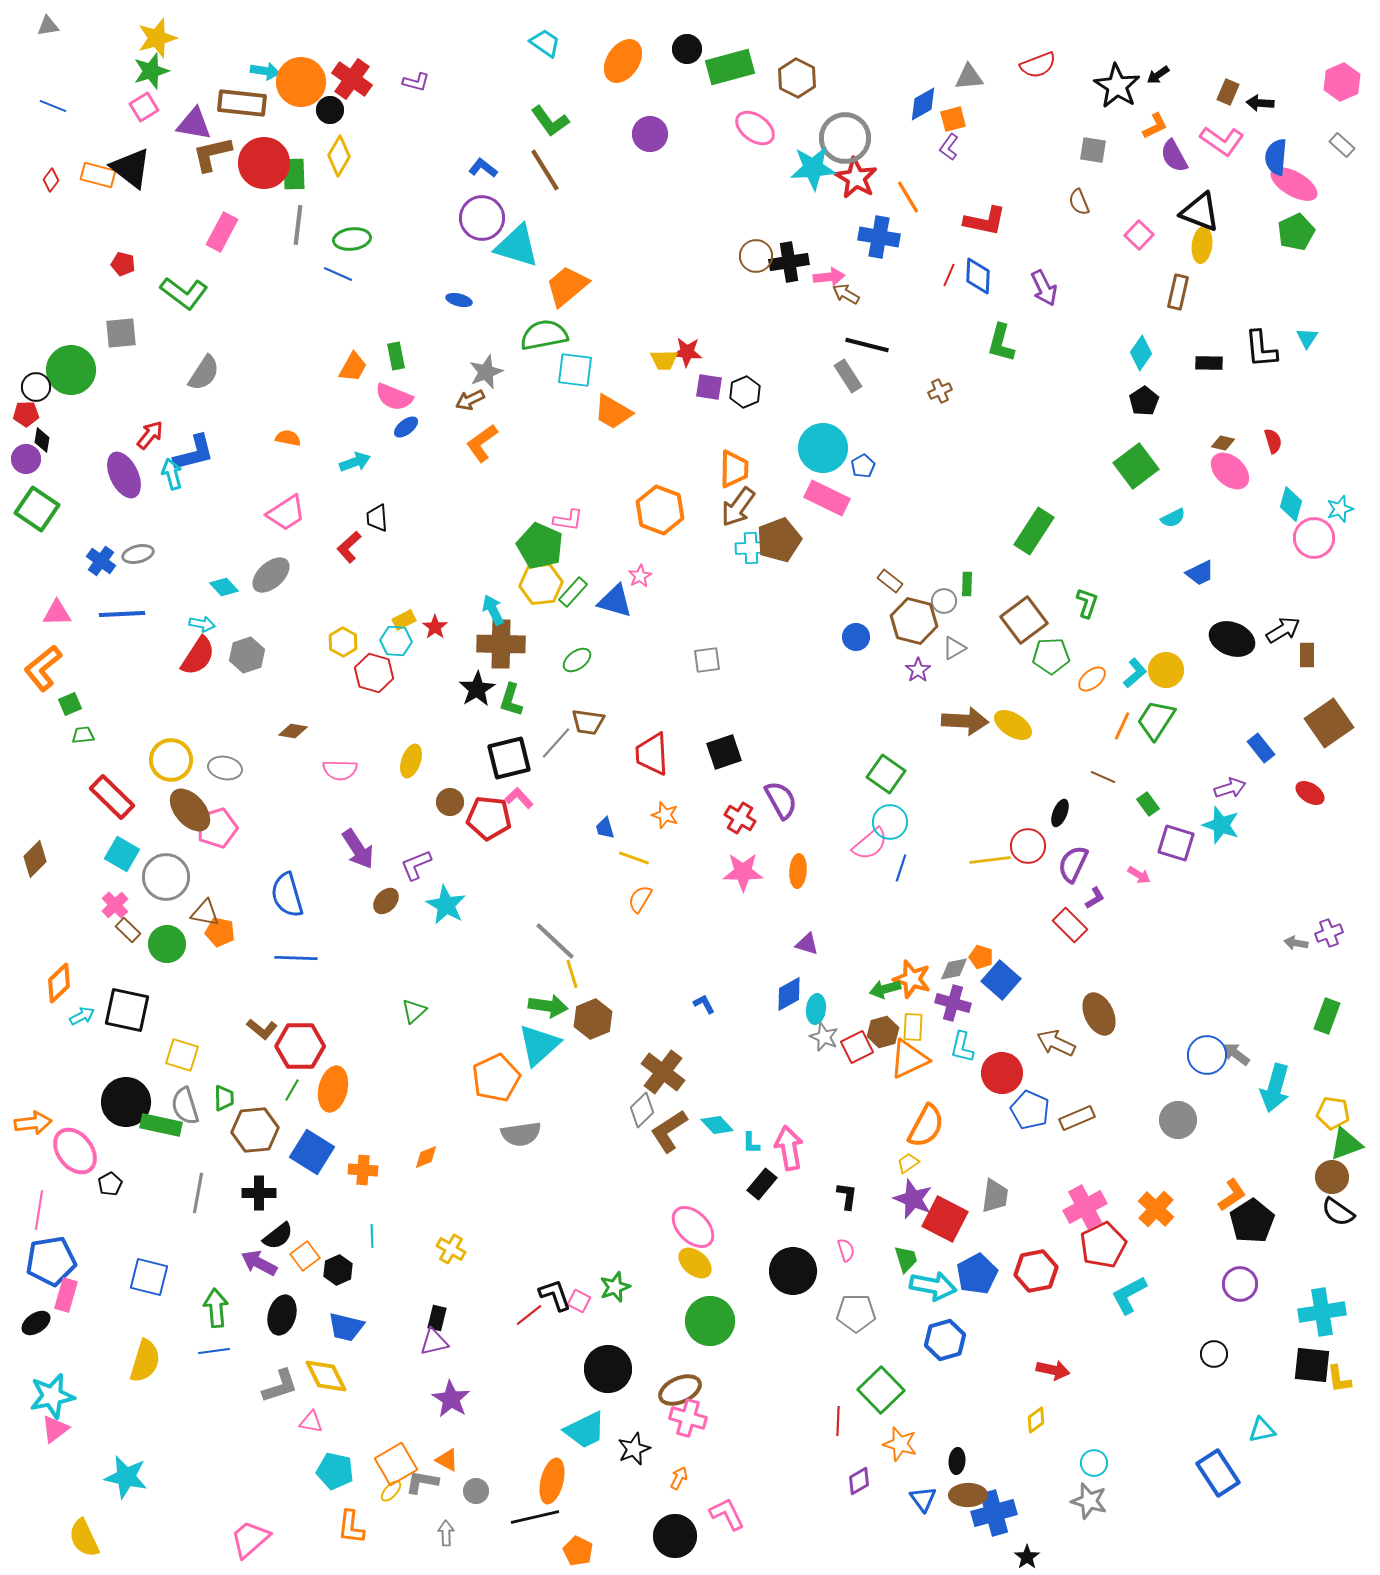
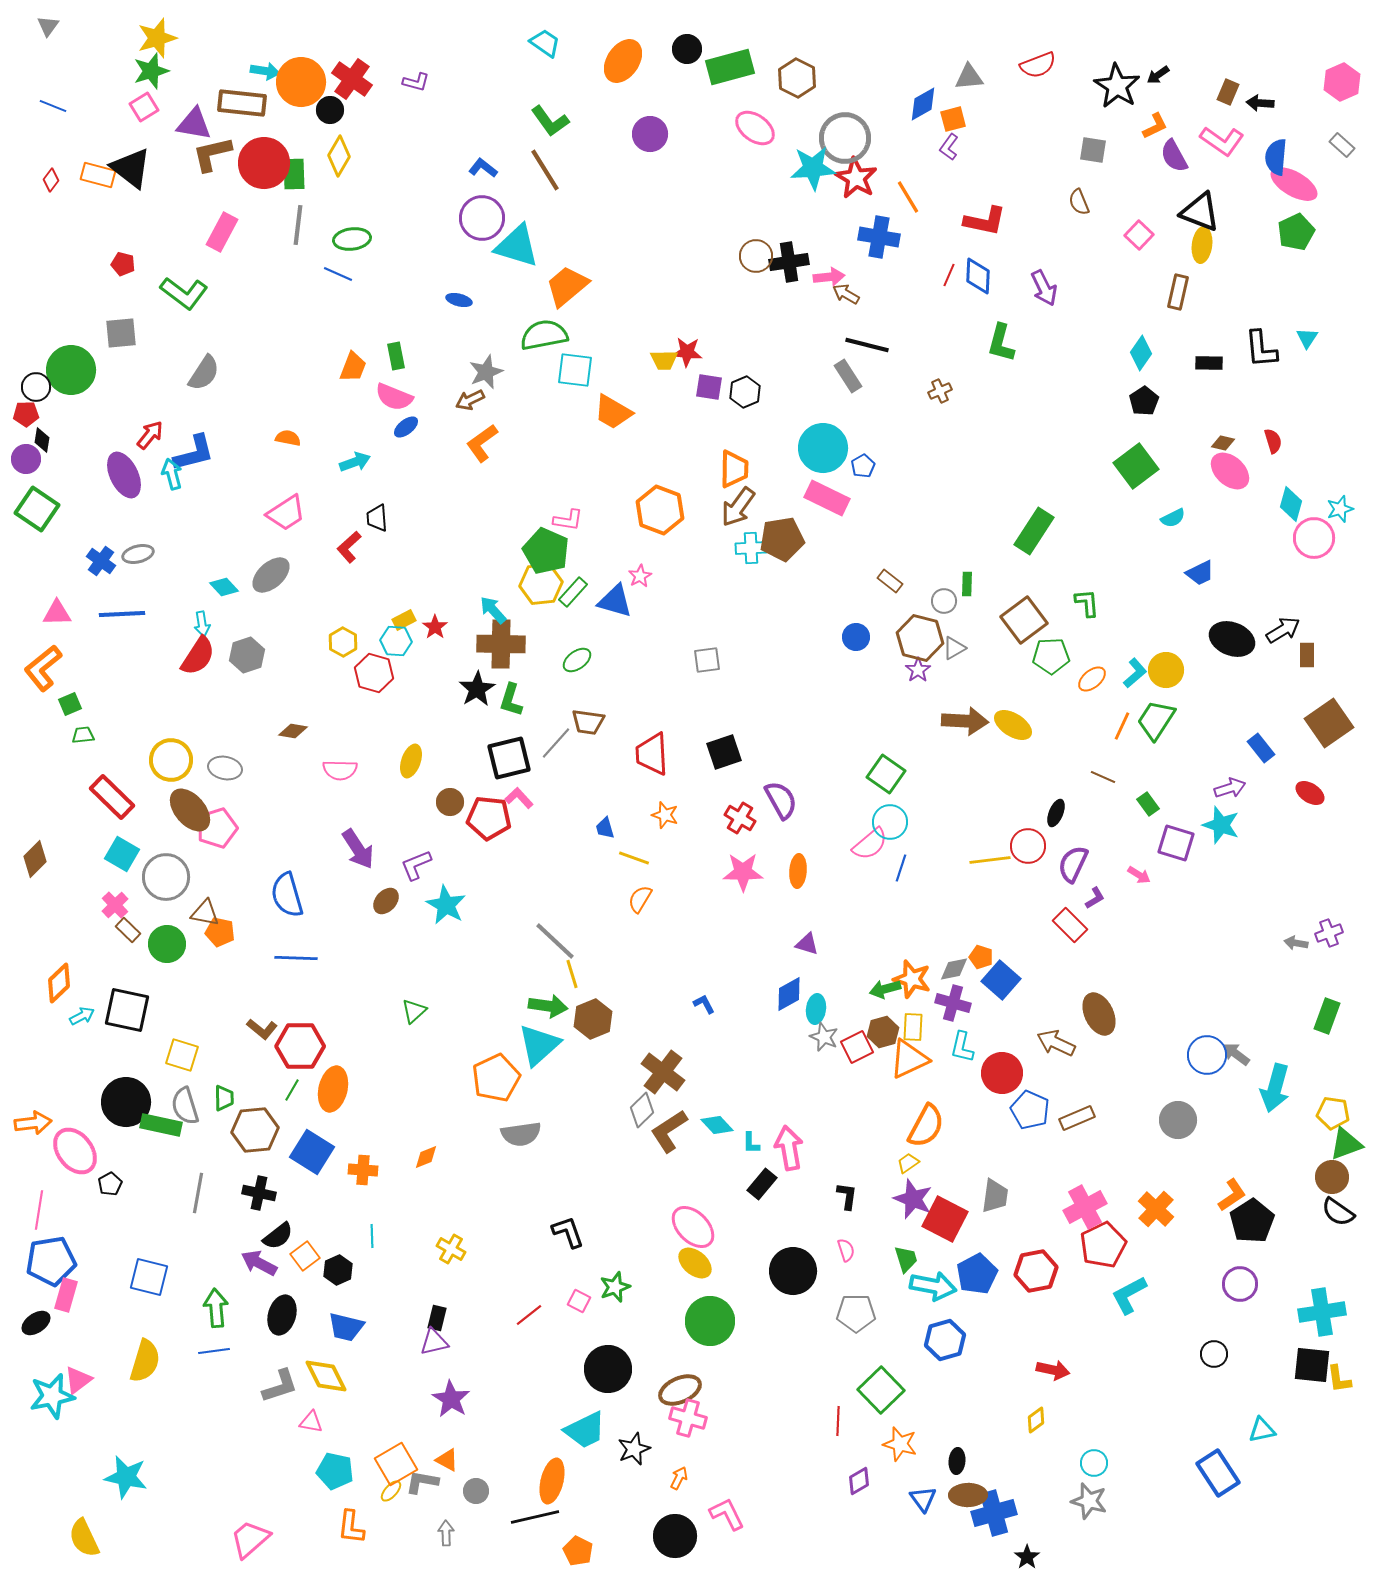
gray triangle at (48, 26): rotated 45 degrees counterclockwise
orange trapezoid at (353, 367): rotated 8 degrees counterclockwise
brown pentagon at (779, 540): moved 3 px right, 1 px up; rotated 12 degrees clockwise
green pentagon at (540, 546): moved 6 px right, 5 px down
green L-shape at (1087, 603): rotated 24 degrees counterclockwise
cyan arrow at (493, 610): rotated 16 degrees counterclockwise
brown hexagon at (914, 621): moved 6 px right, 17 px down
cyan arrow at (202, 624): rotated 70 degrees clockwise
black ellipse at (1060, 813): moved 4 px left
black cross at (259, 1193): rotated 12 degrees clockwise
black L-shape at (555, 1295): moved 13 px right, 63 px up
pink triangle at (55, 1429): moved 23 px right, 49 px up
